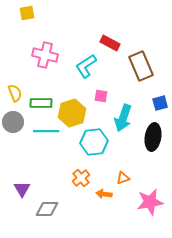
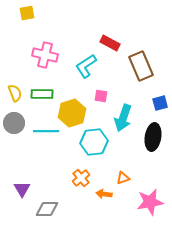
green rectangle: moved 1 px right, 9 px up
gray circle: moved 1 px right, 1 px down
